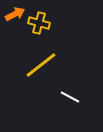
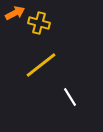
orange arrow: moved 1 px up
white line: rotated 30 degrees clockwise
